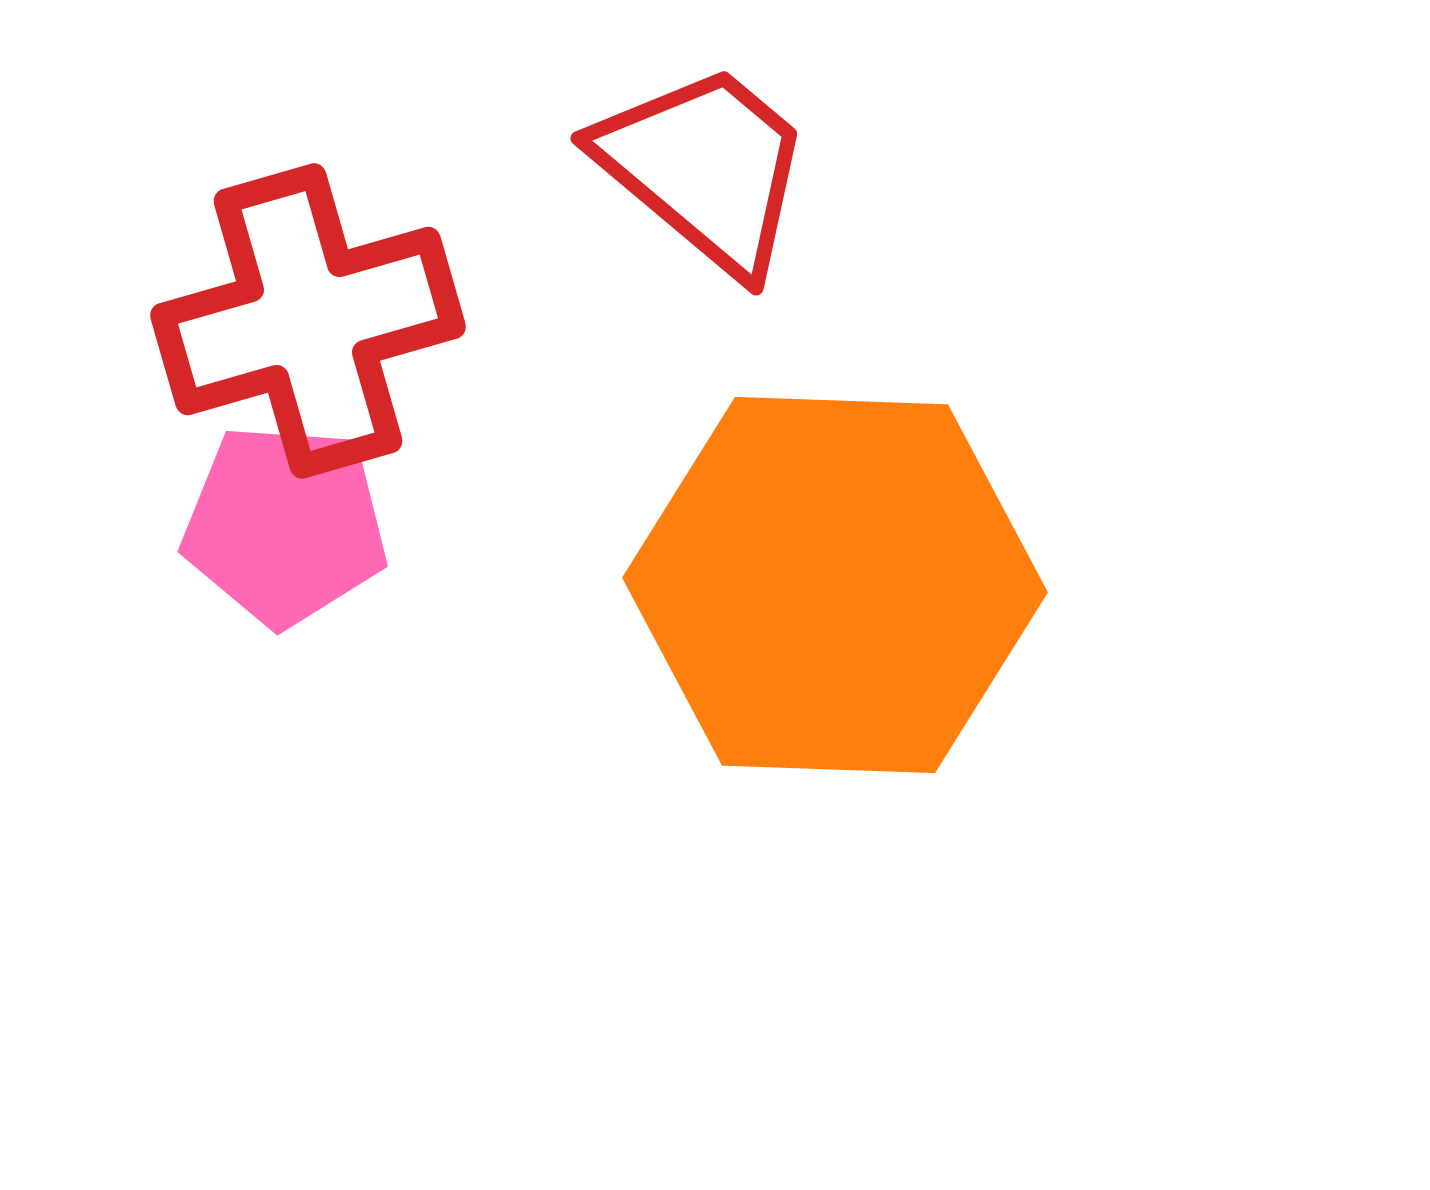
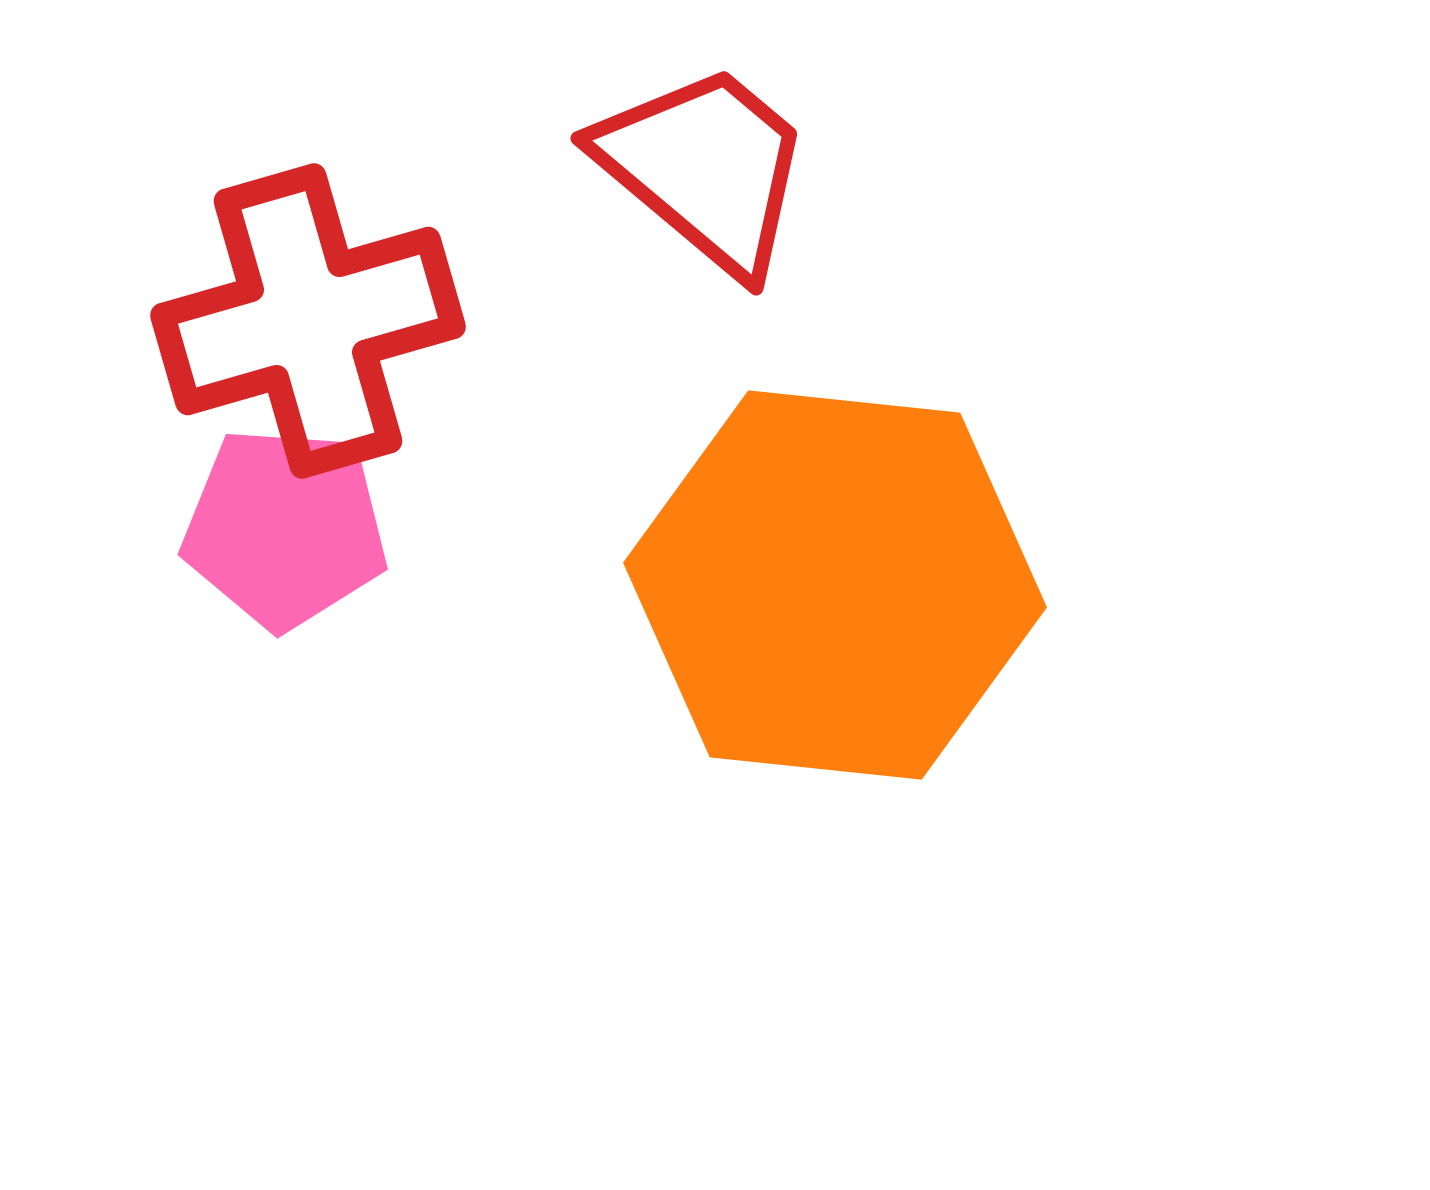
pink pentagon: moved 3 px down
orange hexagon: rotated 4 degrees clockwise
